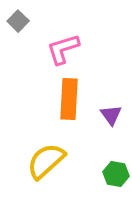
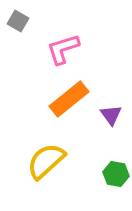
gray square: rotated 15 degrees counterclockwise
orange rectangle: rotated 48 degrees clockwise
